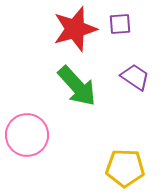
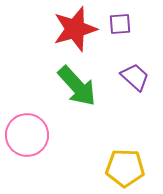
purple trapezoid: rotated 8 degrees clockwise
